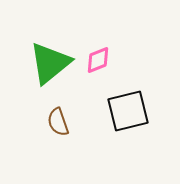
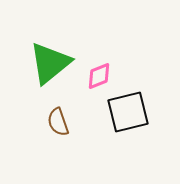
pink diamond: moved 1 px right, 16 px down
black square: moved 1 px down
